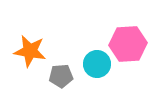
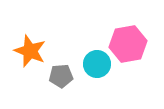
pink hexagon: rotated 6 degrees counterclockwise
orange star: rotated 12 degrees clockwise
